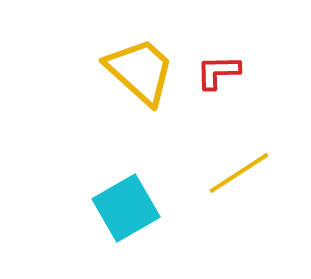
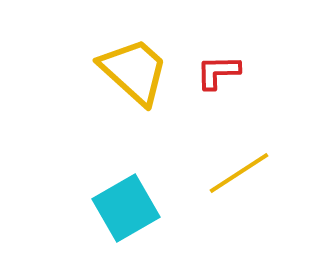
yellow trapezoid: moved 6 px left
